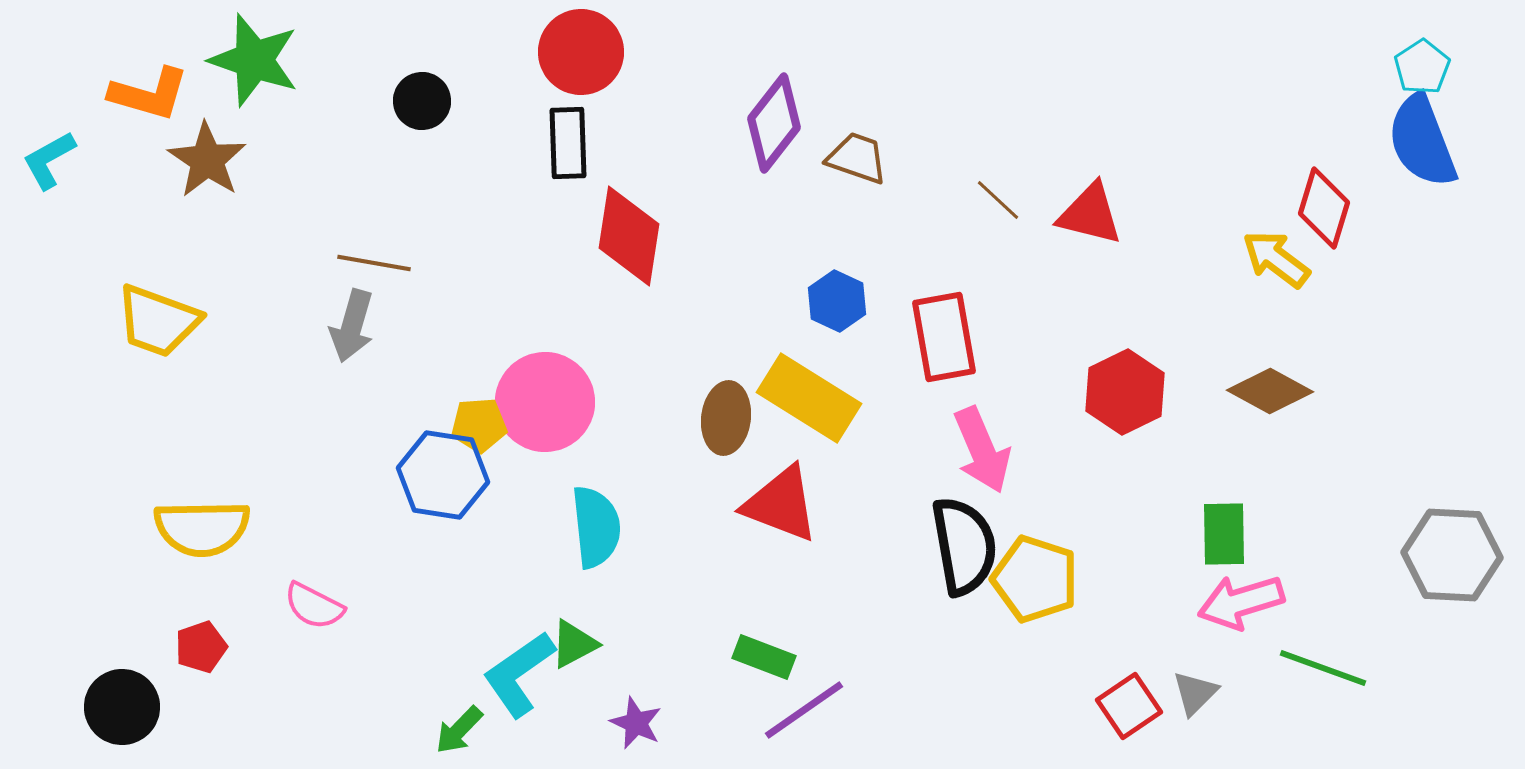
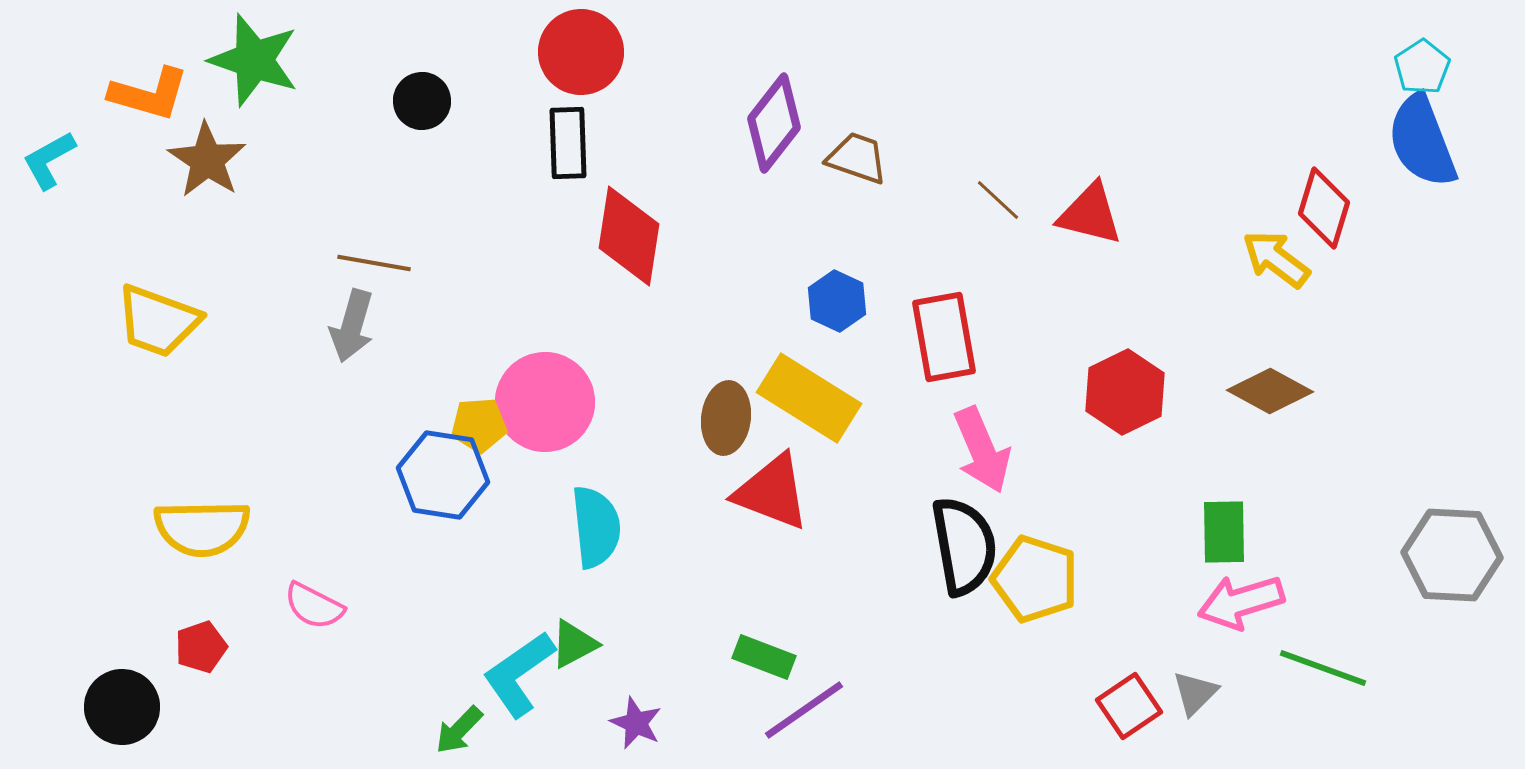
red triangle at (781, 504): moved 9 px left, 12 px up
green rectangle at (1224, 534): moved 2 px up
